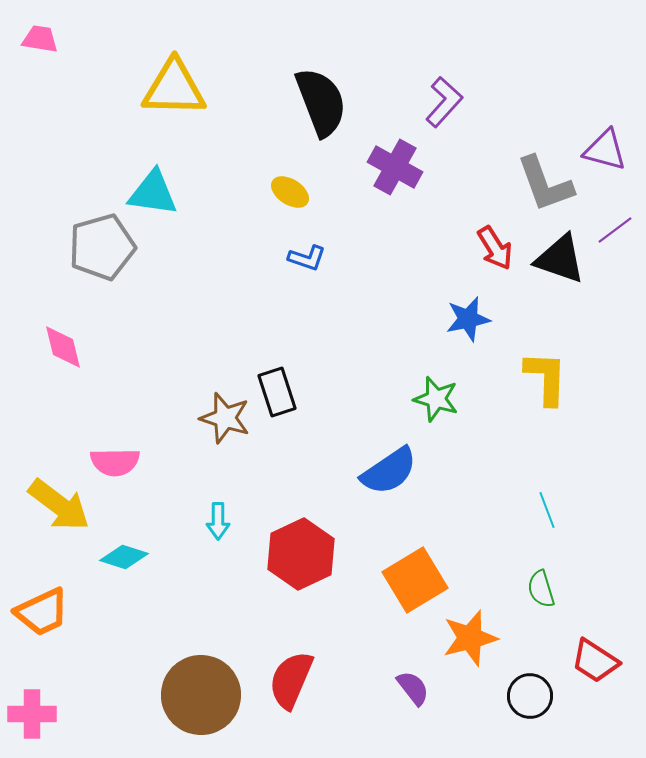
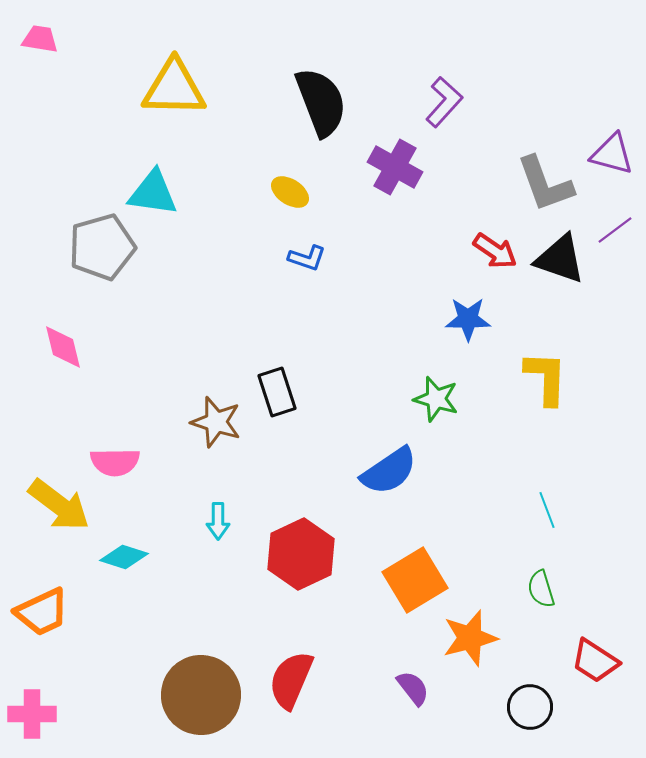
purple triangle: moved 7 px right, 4 px down
red arrow: moved 3 px down; rotated 24 degrees counterclockwise
blue star: rotated 12 degrees clockwise
brown star: moved 9 px left, 4 px down
black circle: moved 11 px down
